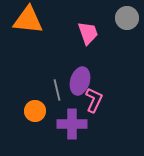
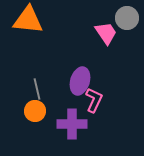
pink trapezoid: moved 18 px right; rotated 15 degrees counterclockwise
gray line: moved 20 px left, 1 px up
